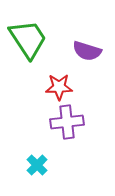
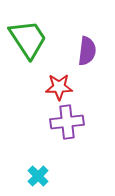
purple semicircle: rotated 100 degrees counterclockwise
cyan cross: moved 1 px right, 11 px down
